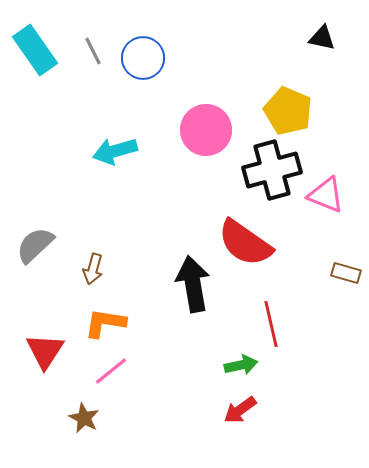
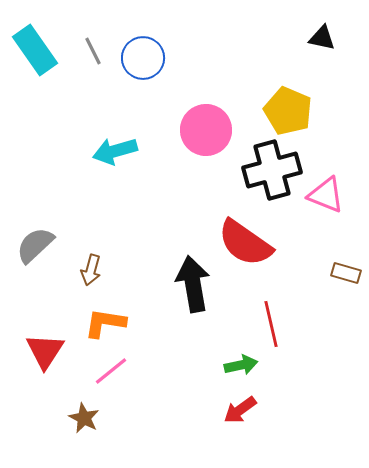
brown arrow: moved 2 px left, 1 px down
